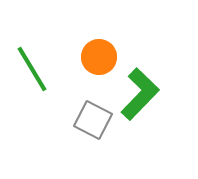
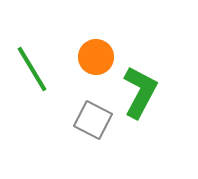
orange circle: moved 3 px left
green L-shape: moved 2 px up; rotated 16 degrees counterclockwise
